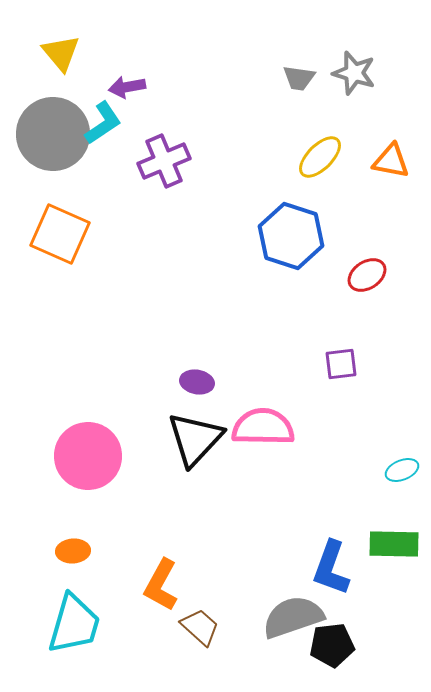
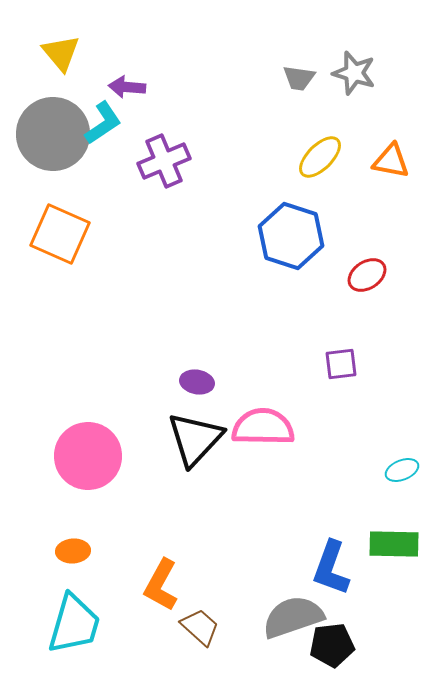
purple arrow: rotated 15 degrees clockwise
